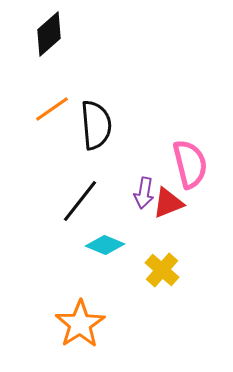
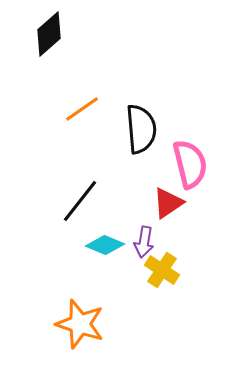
orange line: moved 30 px right
black semicircle: moved 45 px right, 4 px down
purple arrow: moved 49 px down
red triangle: rotated 12 degrees counterclockwise
yellow cross: rotated 8 degrees counterclockwise
orange star: rotated 21 degrees counterclockwise
